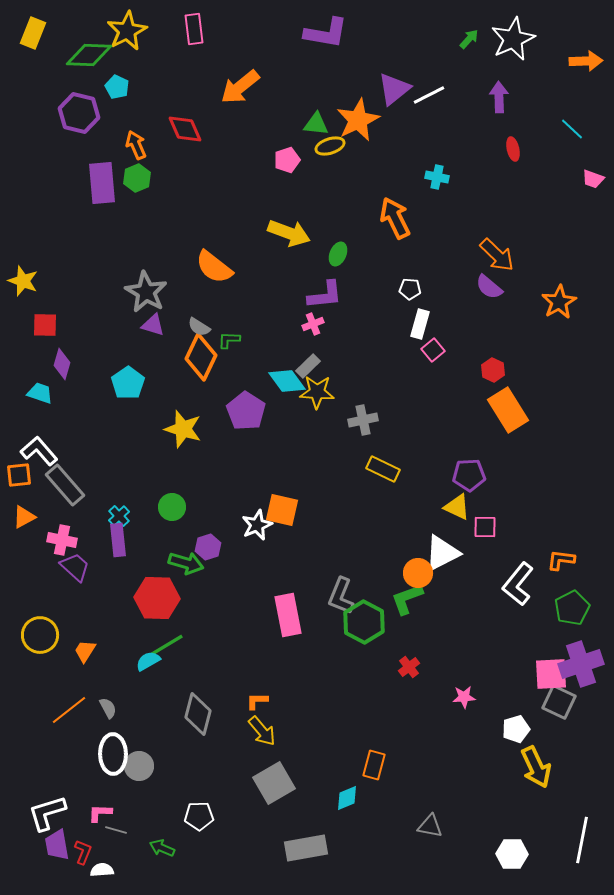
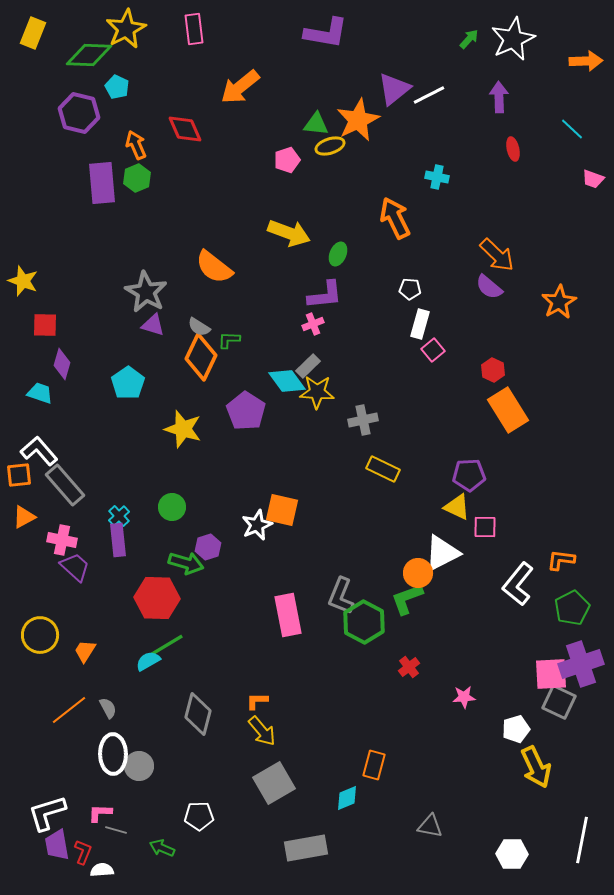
yellow star at (127, 31): moved 1 px left, 2 px up
